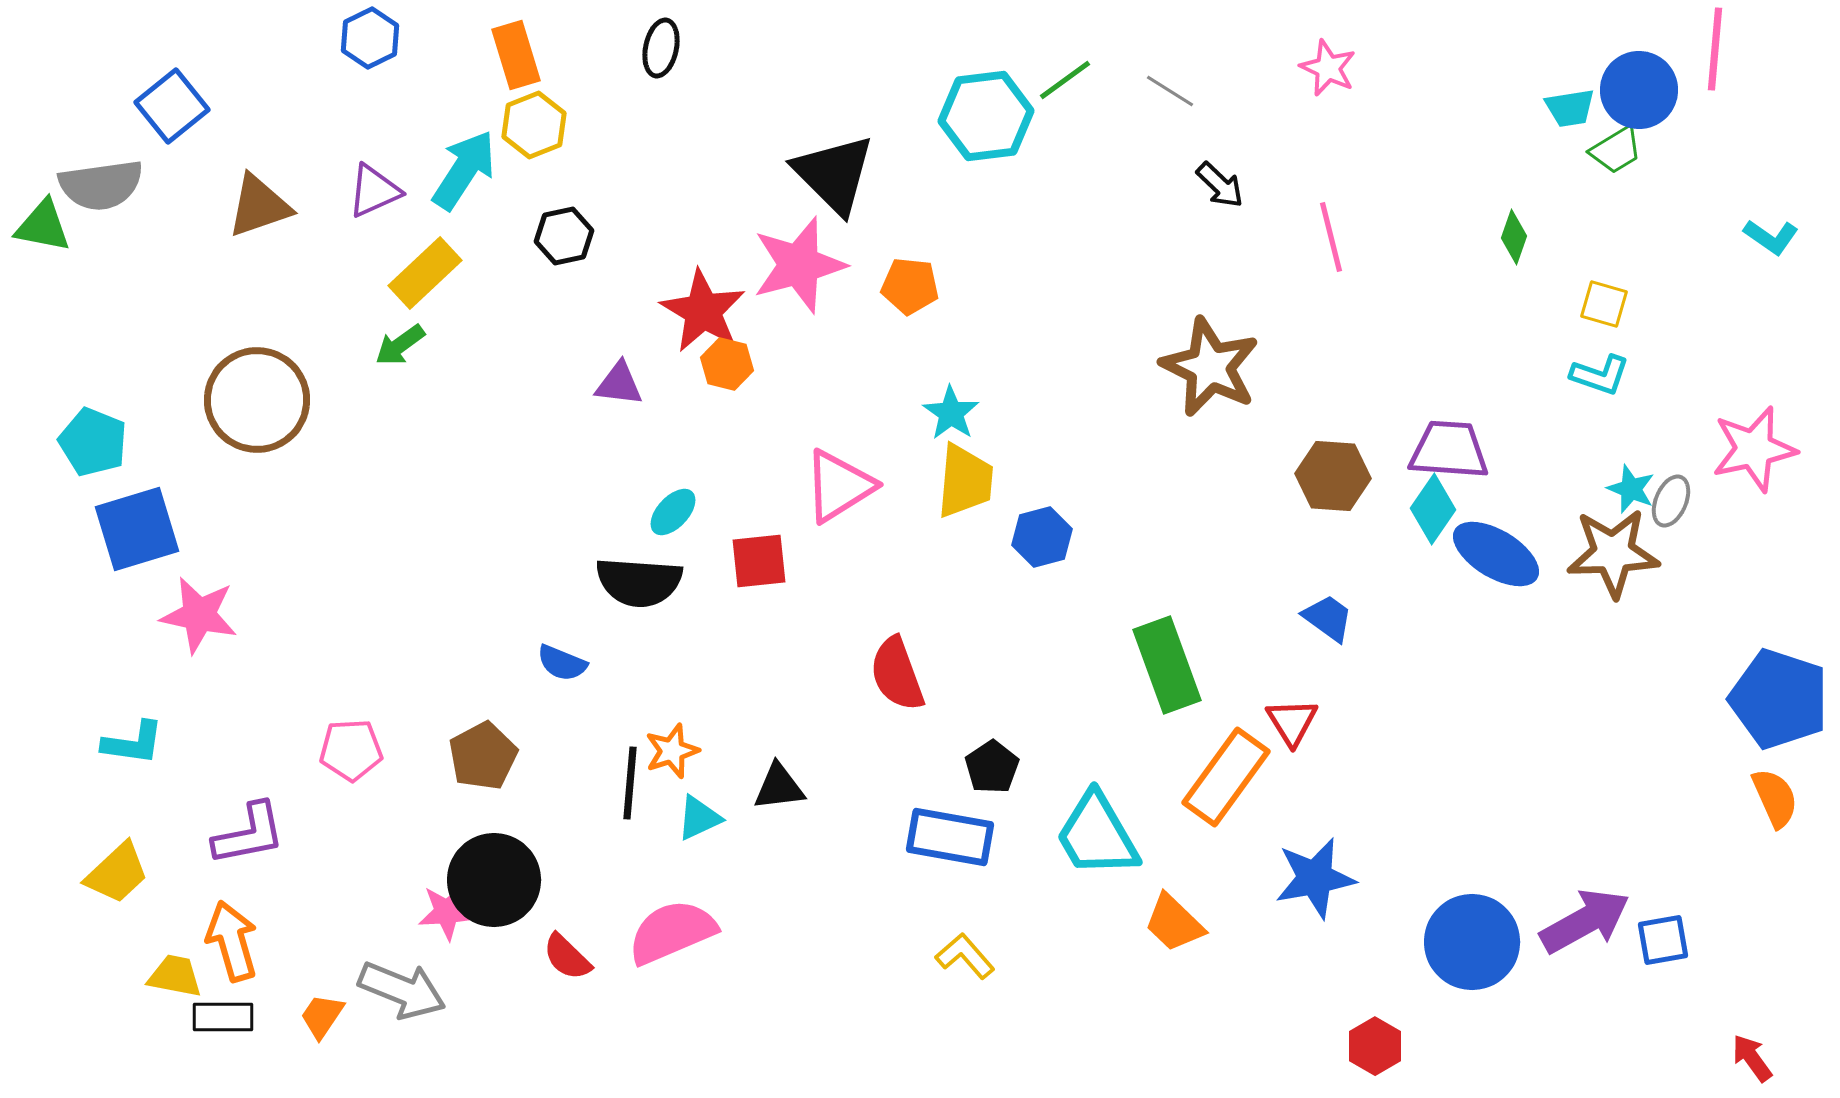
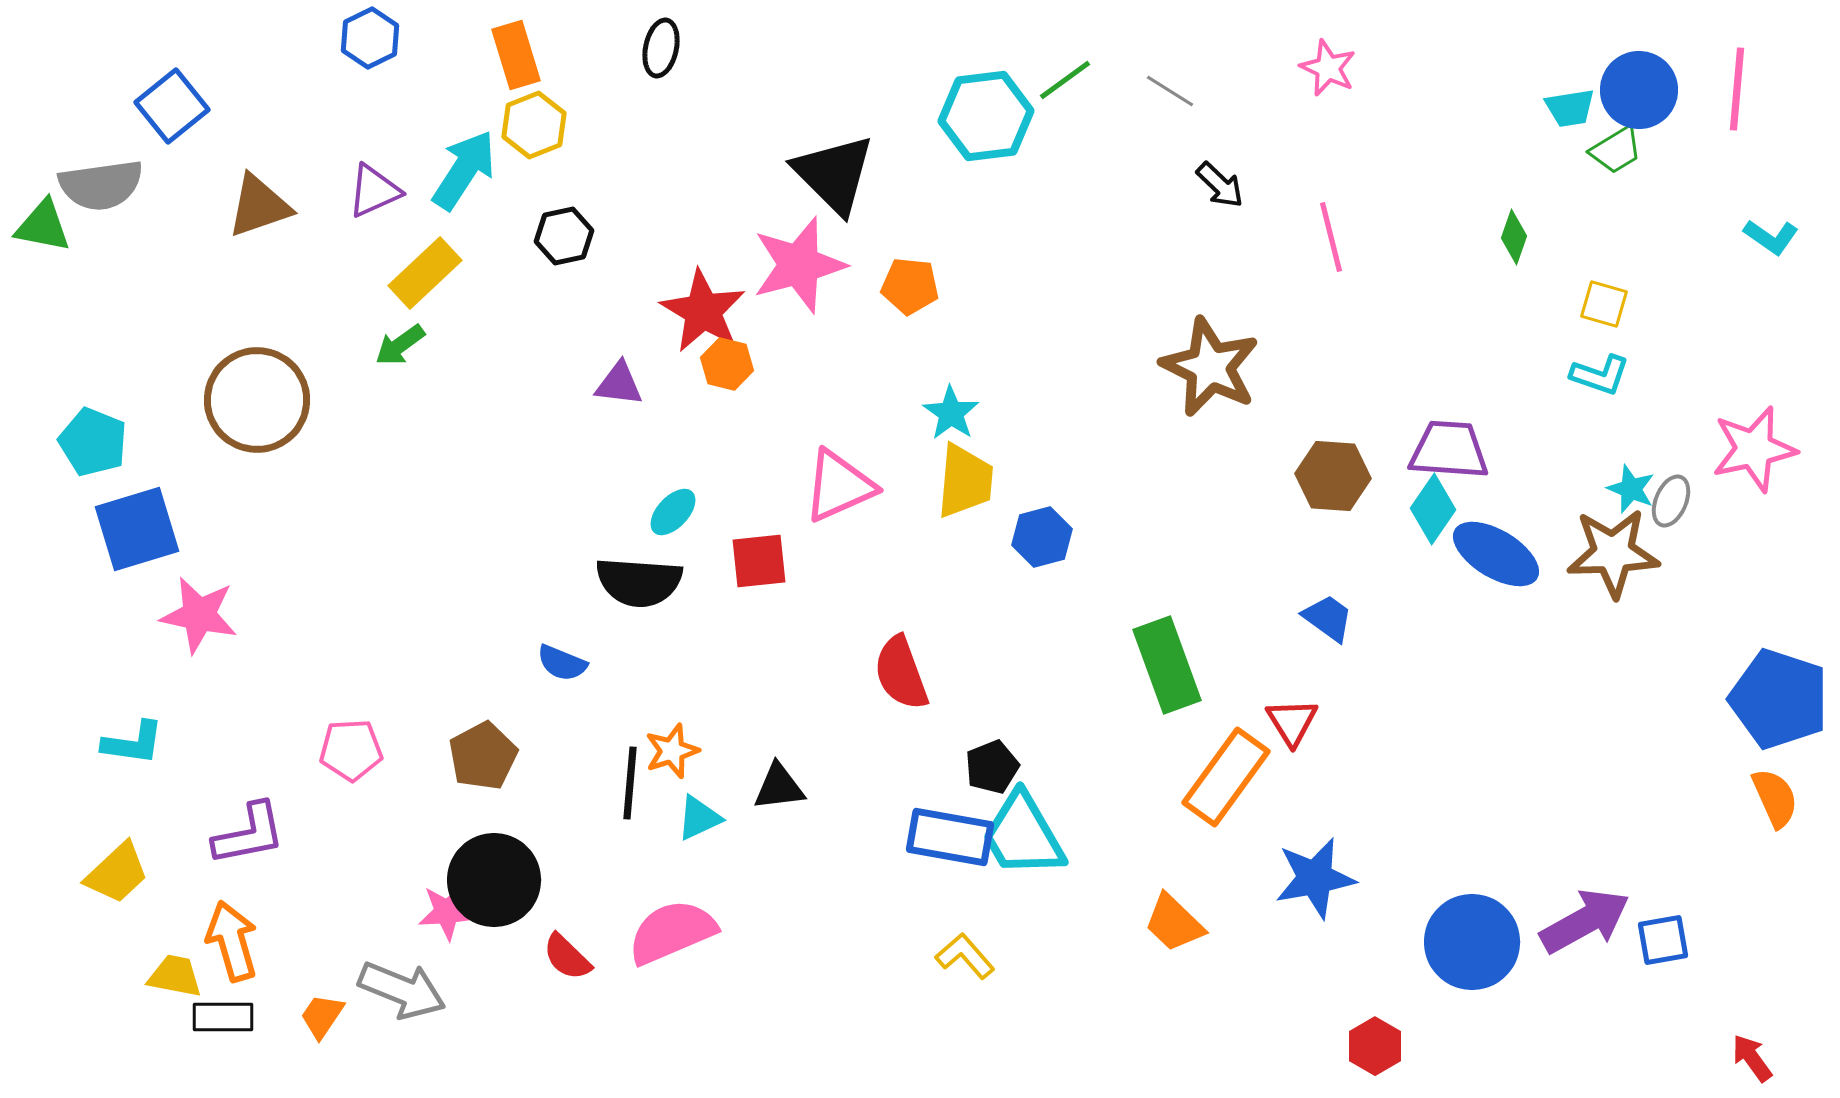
pink line at (1715, 49): moved 22 px right, 40 px down
pink triangle at (839, 486): rotated 8 degrees clockwise
red semicircle at (897, 674): moved 4 px right, 1 px up
black pentagon at (992, 767): rotated 12 degrees clockwise
cyan trapezoid at (1097, 835): moved 74 px left
